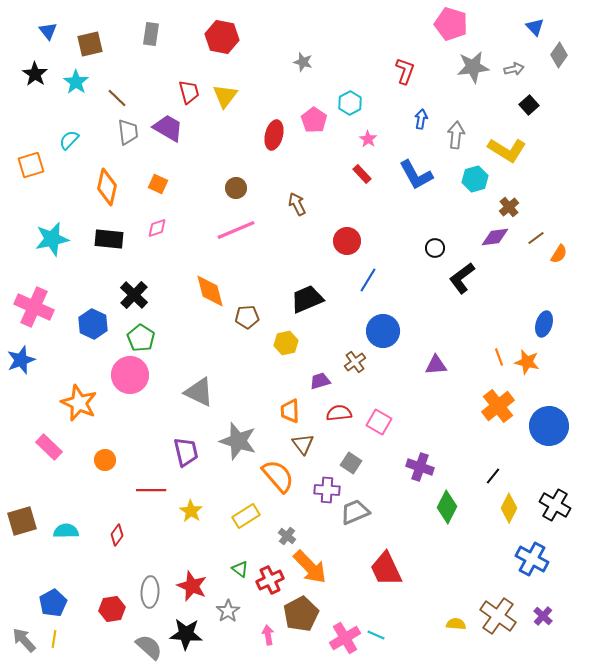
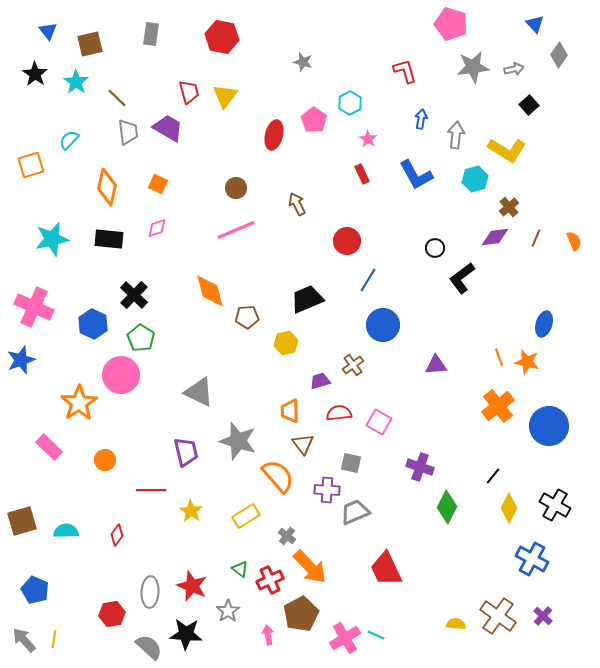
blue triangle at (535, 27): moved 3 px up
red L-shape at (405, 71): rotated 36 degrees counterclockwise
red rectangle at (362, 174): rotated 18 degrees clockwise
brown line at (536, 238): rotated 30 degrees counterclockwise
orange semicircle at (559, 254): moved 15 px right, 13 px up; rotated 54 degrees counterclockwise
blue circle at (383, 331): moved 6 px up
brown cross at (355, 362): moved 2 px left, 3 px down
pink circle at (130, 375): moved 9 px left
orange star at (79, 403): rotated 15 degrees clockwise
gray square at (351, 463): rotated 20 degrees counterclockwise
blue pentagon at (53, 603): moved 18 px left, 13 px up; rotated 20 degrees counterclockwise
red hexagon at (112, 609): moved 5 px down
